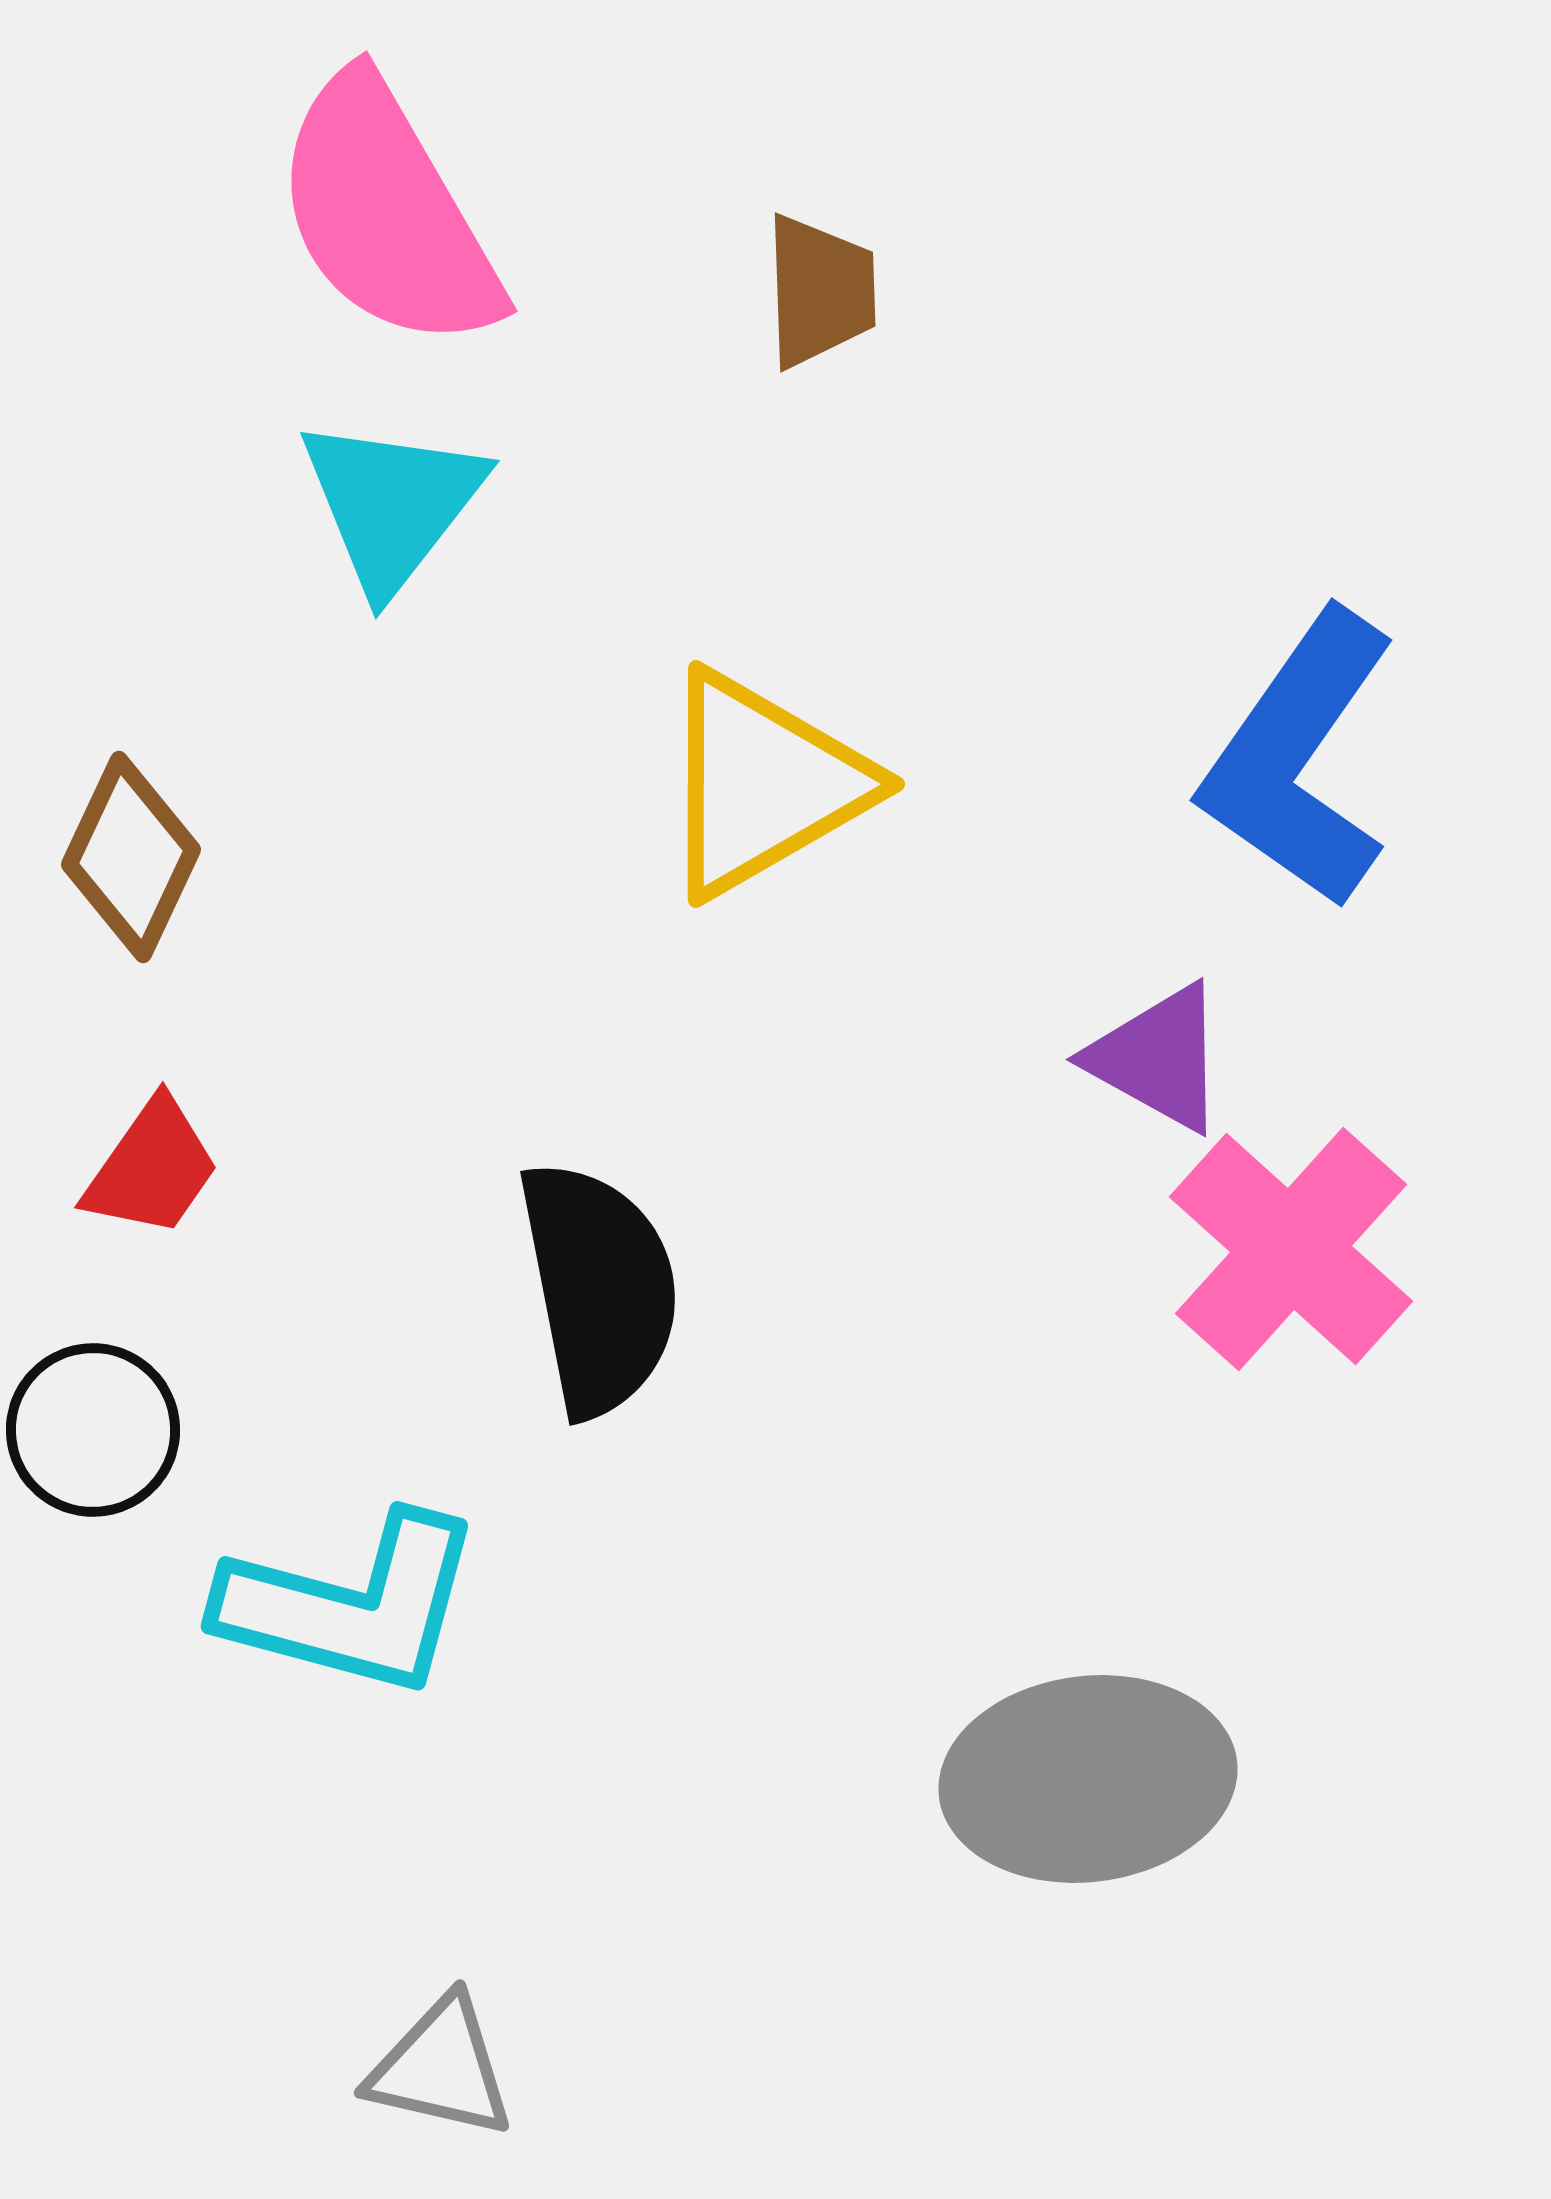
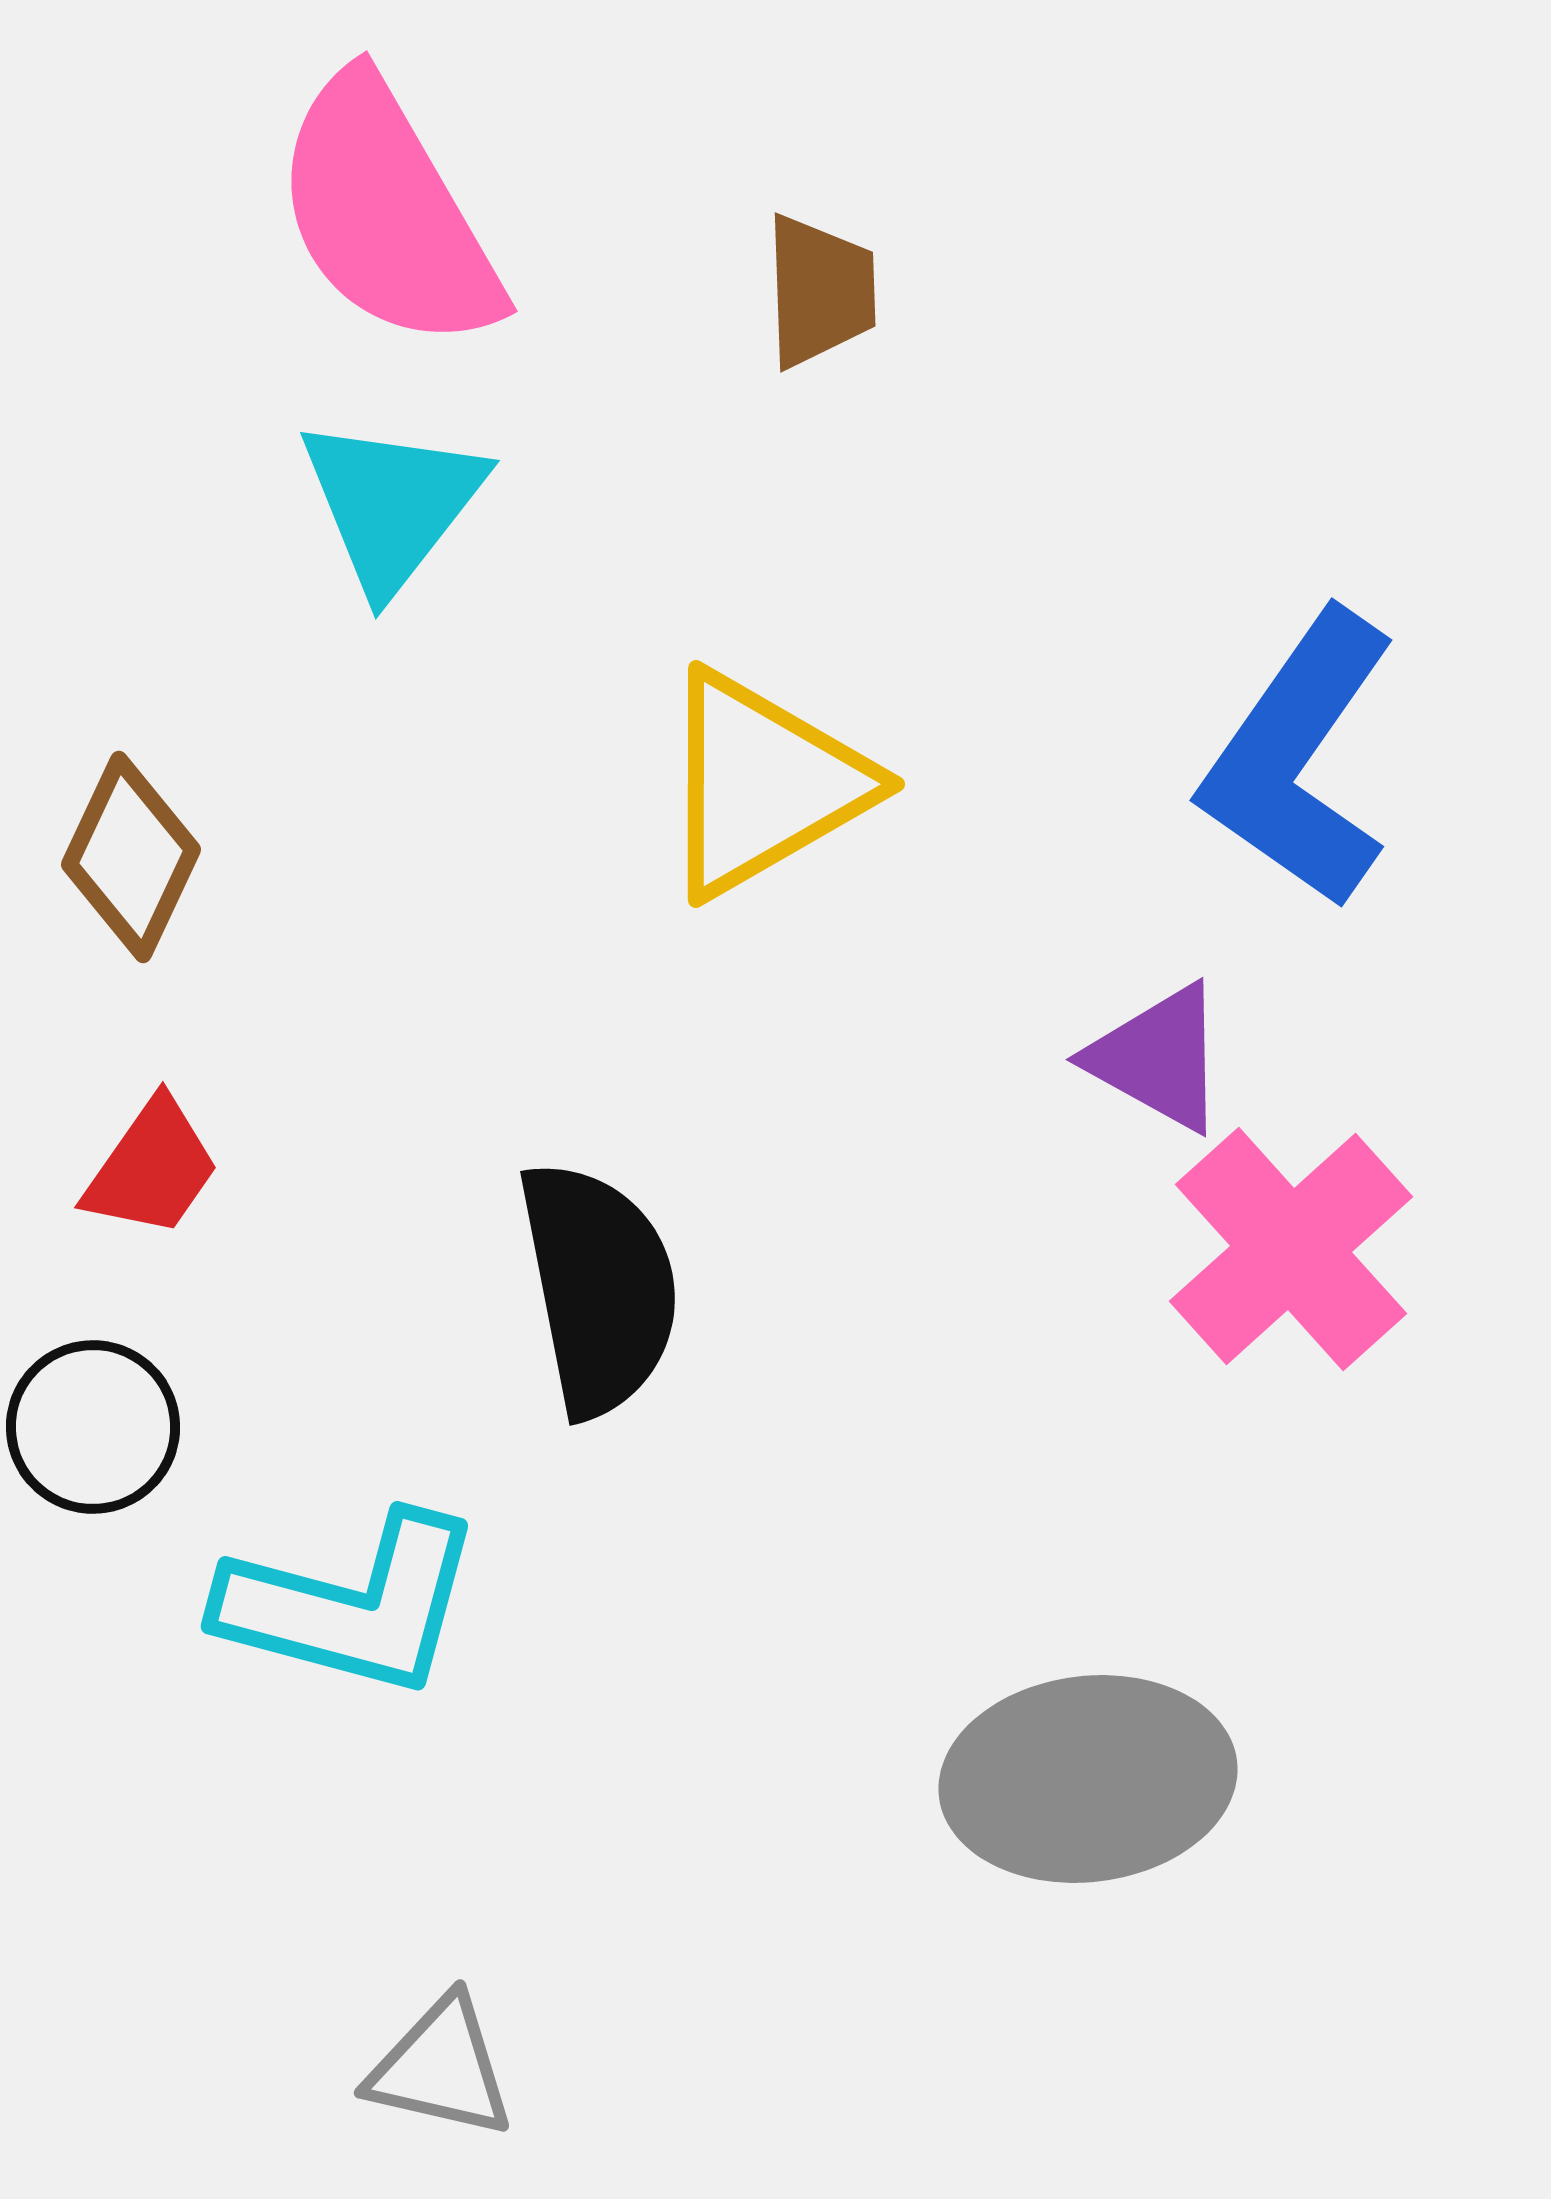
pink cross: rotated 6 degrees clockwise
black circle: moved 3 px up
